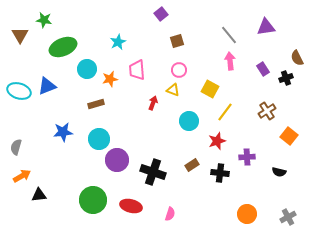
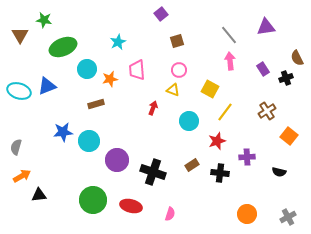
red arrow at (153, 103): moved 5 px down
cyan circle at (99, 139): moved 10 px left, 2 px down
